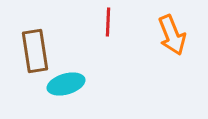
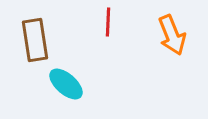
brown rectangle: moved 11 px up
cyan ellipse: rotated 57 degrees clockwise
